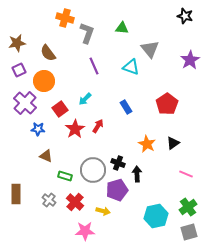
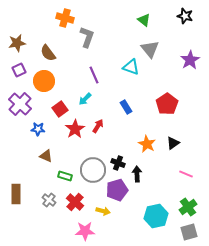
green triangle: moved 22 px right, 8 px up; rotated 32 degrees clockwise
gray L-shape: moved 4 px down
purple line: moved 9 px down
purple cross: moved 5 px left, 1 px down
